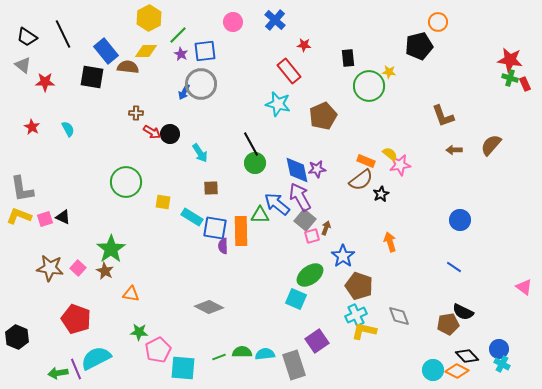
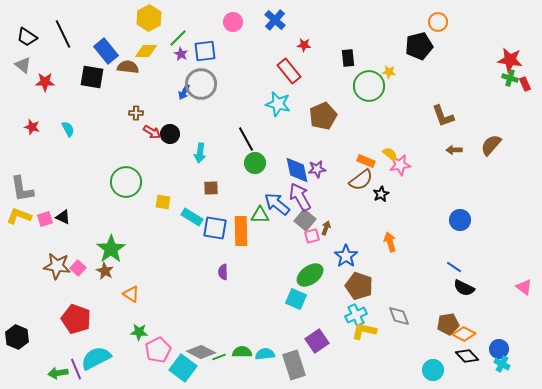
green line at (178, 35): moved 3 px down
red star at (32, 127): rotated 14 degrees counterclockwise
black line at (251, 144): moved 5 px left, 5 px up
cyan arrow at (200, 153): rotated 42 degrees clockwise
purple semicircle at (223, 246): moved 26 px down
blue star at (343, 256): moved 3 px right
brown star at (50, 268): moved 7 px right, 2 px up
orange triangle at (131, 294): rotated 24 degrees clockwise
gray diamond at (209, 307): moved 8 px left, 45 px down
black semicircle at (463, 312): moved 1 px right, 24 px up
cyan square at (183, 368): rotated 32 degrees clockwise
orange diamond at (457, 371): moved 7 px right, 37 px up
